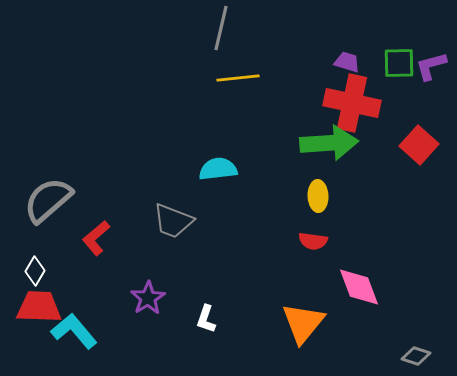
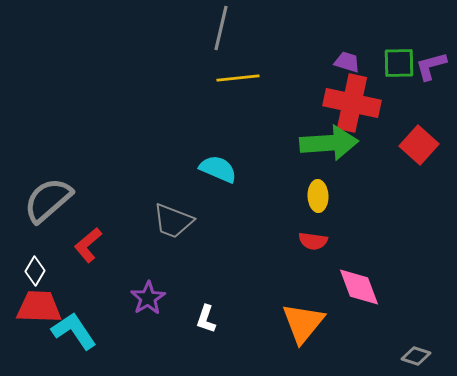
cyan semicircle: rotated 30 degrees clockwise
red L-shape: moved 8 px left, 7 px down
cyan L-shape: rotated 6 degrees clockwise
